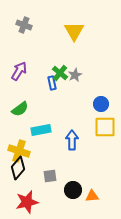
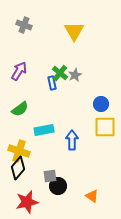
cyan rectangle: moved 3 px right
black circle: moved 15 px left, 4 px up
orange triangle: rotated 40 degrees clockwise
